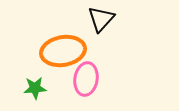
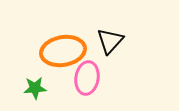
black triangle: moved 9 px right, 22 px down
pink ellipse: moved 1 px right, 1 px up
